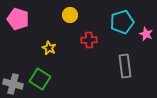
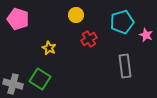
yellow circle: moved 6 px right
pink star: moved 1 px down
red cross: moved 1 px up; rotated 28 degrees counterclockwise
